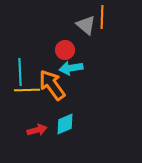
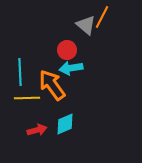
orange line: rotated 25 degrees clockwise
red circle: moved 2 px right
yellow line: moved 8 px down
